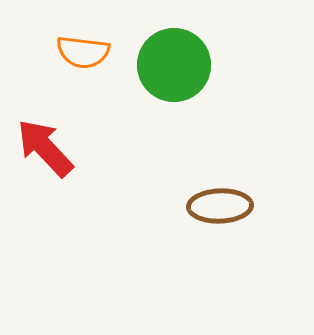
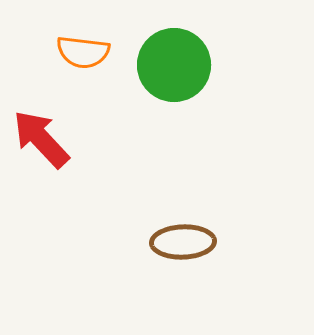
red arrow: moved 4 px left, 9 px up
brown ellipse: moved 37 px left, 36 px down
